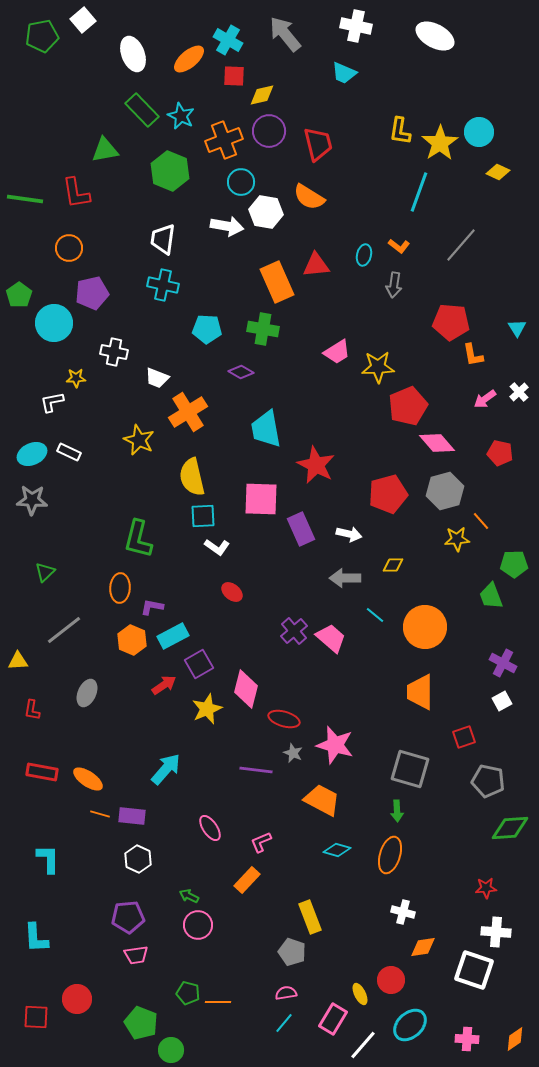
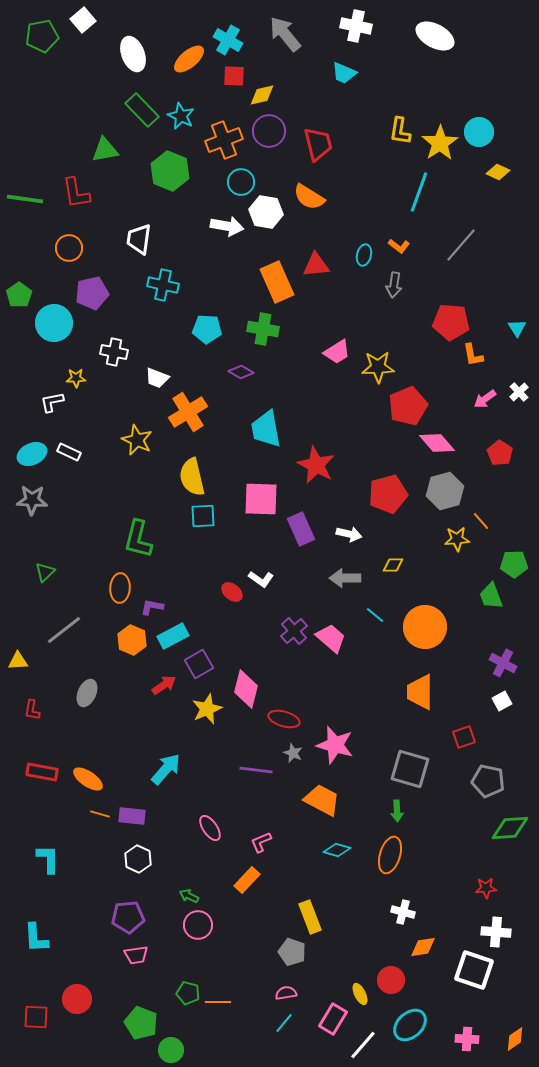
white trapezoid at (163, 239): moved 24 px left
yellow star at (139, 440): moved 2 px left
red pentagon at (500, 453): rotated 20 degrees clockwise
white L-shape at (217, 547): moved 44 px right, 32 px down
